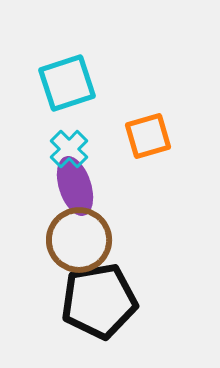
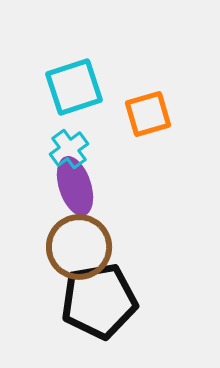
cyan square: moved 7 px right, 4 px down
orange square: moved 22 px up
cyan cross: rotated 9 degrees clockwise
brown circle: moved 7 px down
